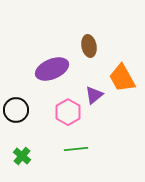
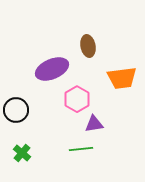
brown ellipse: moved 1 px left
orange trapezoid: rotated 68 degrees counterclockwise
purple triangle: moved 29 px down; rotated 30 degrees clockwise
pink hexagon: moved 9 px right, 13 px up
green line: moved 5 px right
green cross: moved 3 px up
